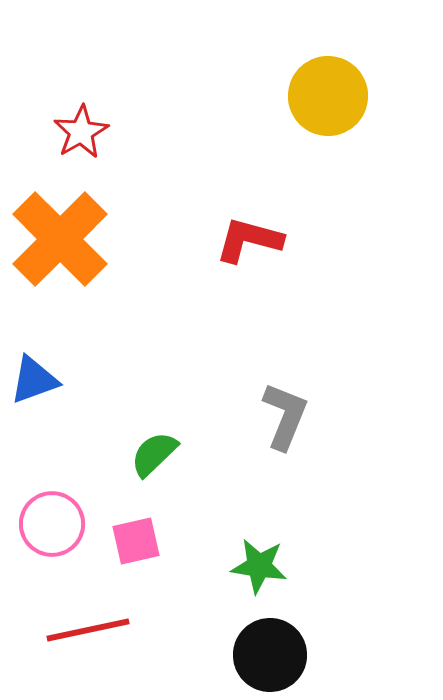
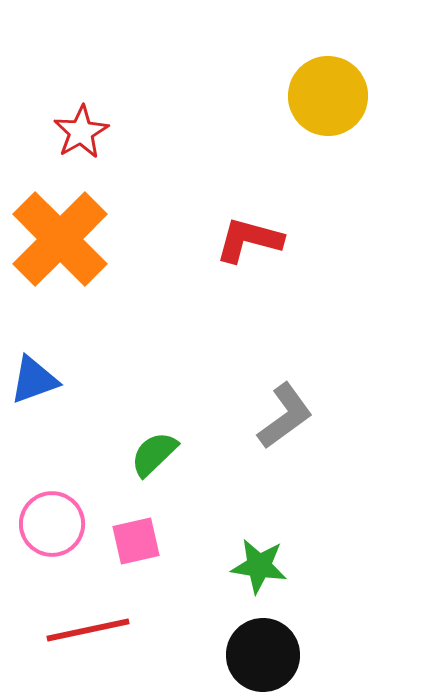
gray L-shape: rotated 32 degrees clockwise
black circle: moved 7 px left
